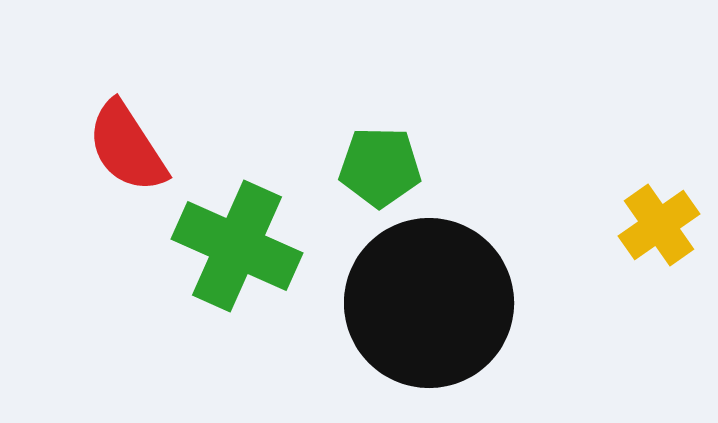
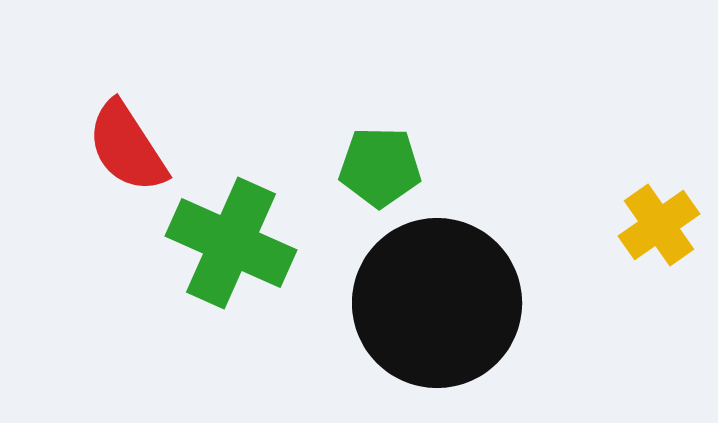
green cross: moved 6 px left, 3 px up
black circle: moved 8 px right
